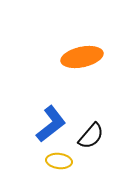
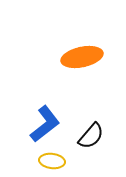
blue L-shape: moved 6 px left
yellow ellipse: moved 7 px left
